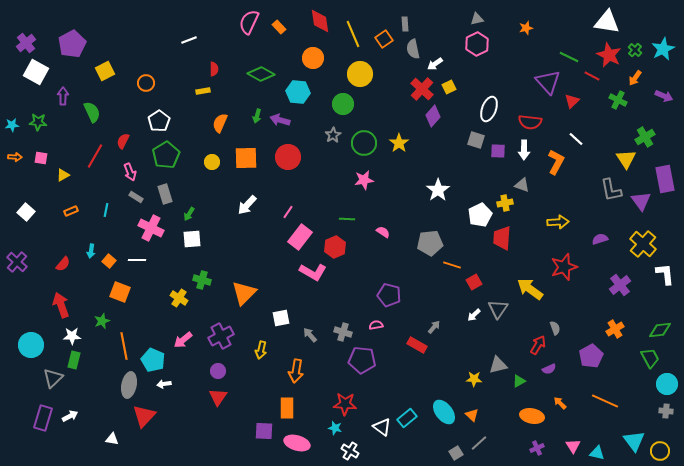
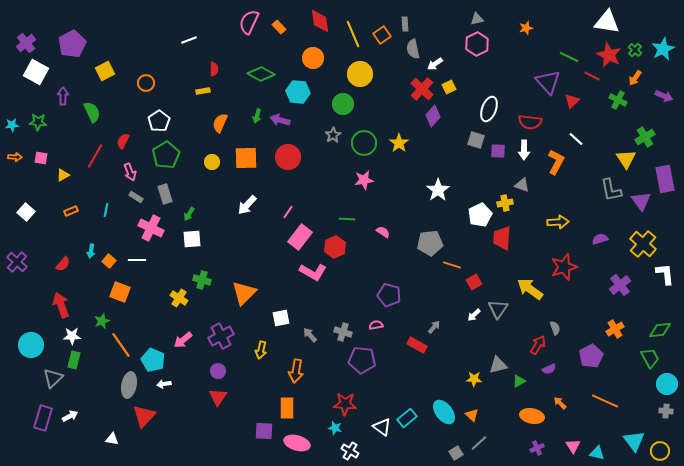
orange square at (384, 39): moved 2 px left, 4 px up
orange line at (124, 346): moved 3 px left, 1 px up; rotated 24 degrees counterclockwise
